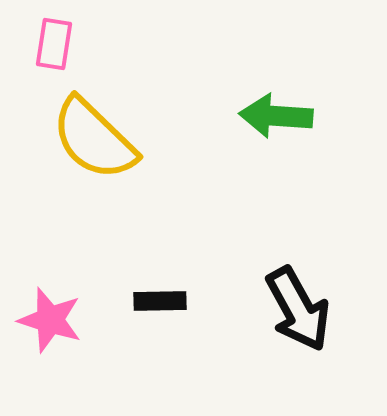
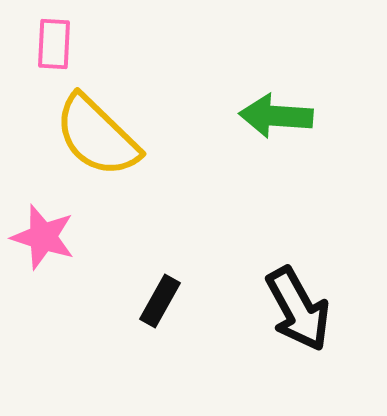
pink rectangle: rotated 6 degrees counterclockwise
yellow semicircle: moved 3 px right, 3 px up
black rectangle: rotated 60 degrees counterclockwise
pink star: moved 7 px left, 83 px up
